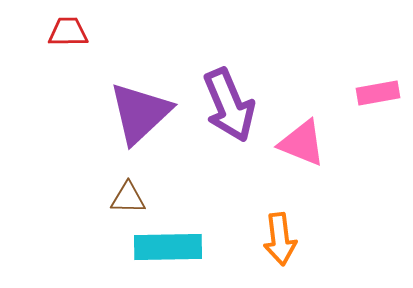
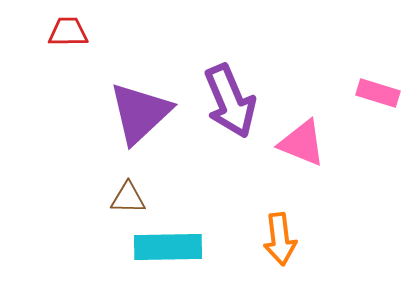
pink rectangle: rotated 27 degrees clockwise
purple arrow: moved 1 px right, 4 px up
